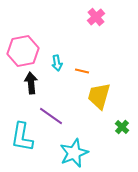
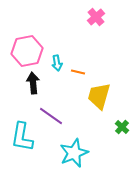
pink hexagon: moved 4 px right
orange line: moved 4 px left, 1 px down
black arrow: moved 2 px right
